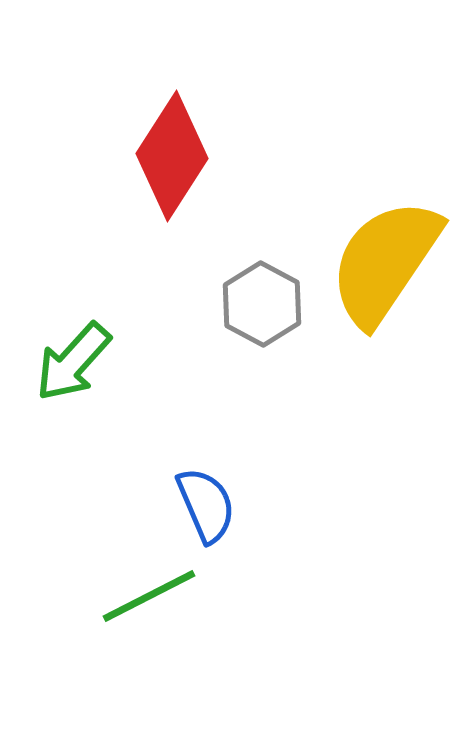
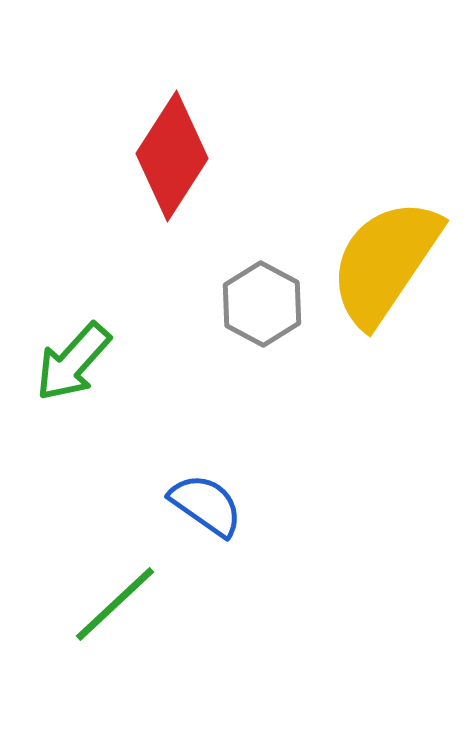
blue semicircle: rotated 32 degrees counterclockwise
green line: moved 34 px left, 8 px down; rotated 16 degrees counterclockwise
